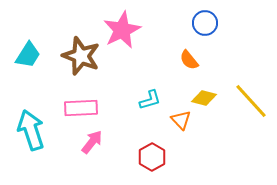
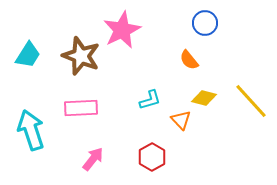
pink arrow: moved 1 px right, 17 px down
